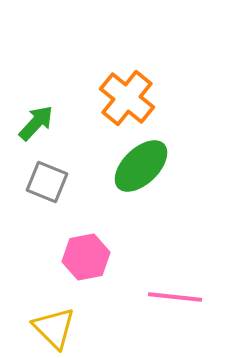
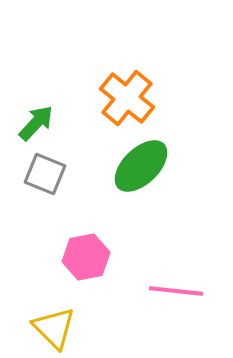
gray square: moved 2 px left, 8 px up
pink line: moved 1 px right, 6 px up
